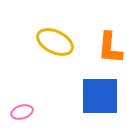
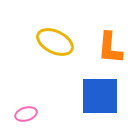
pink ellipse: moved 4 px right, 2 px down
